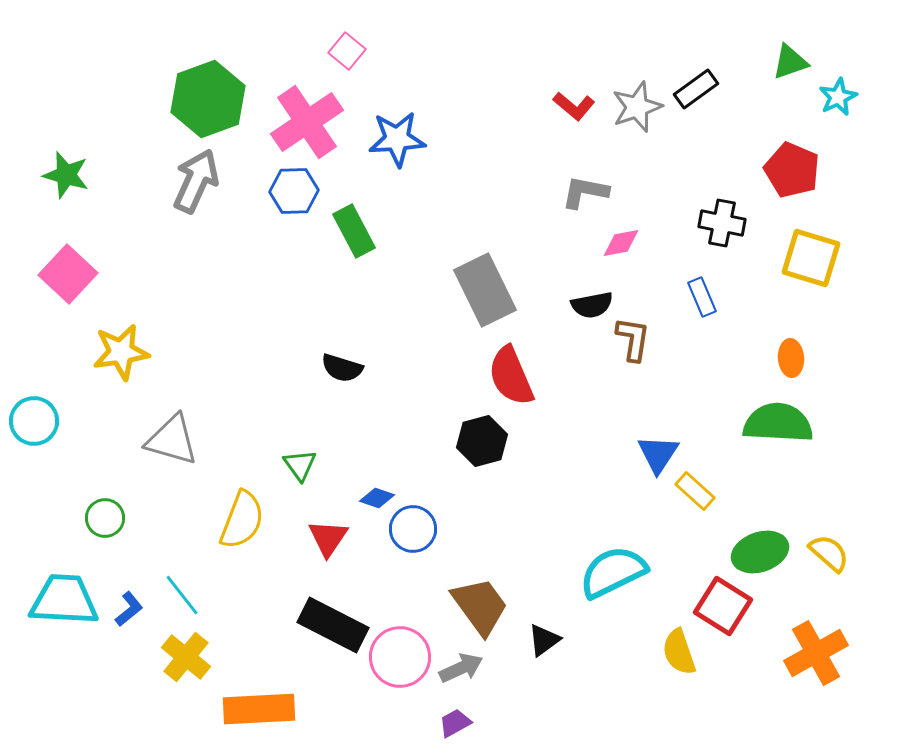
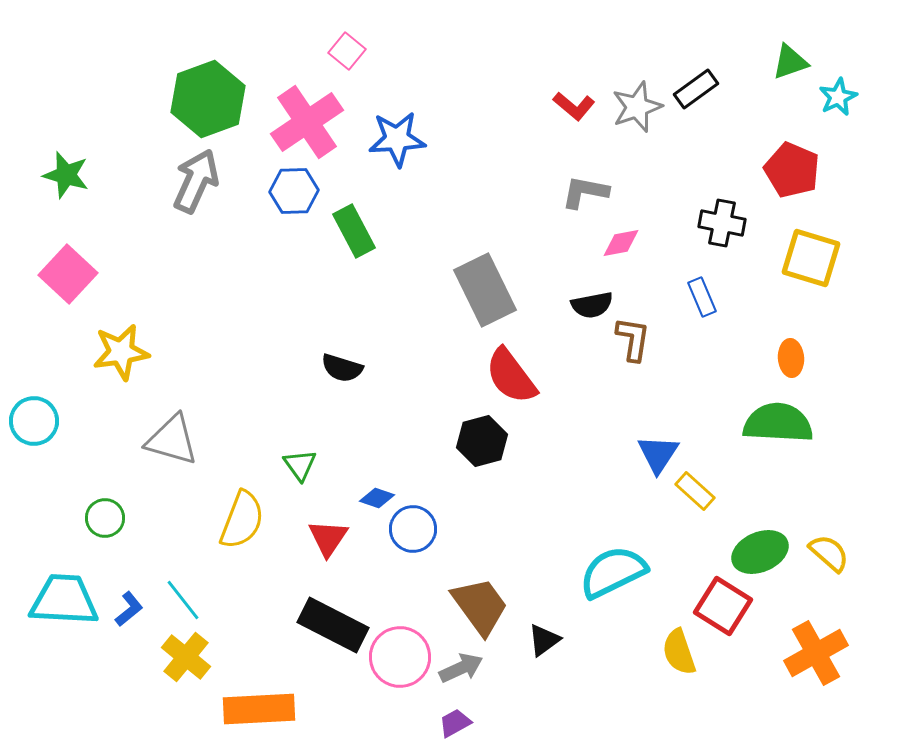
red semicircle at (511, 376): rotated 14 degrees counterclockwise
green ellipse at (760, 552): rotated 4 degrees counterclockwise
cyan line at (182, 595): moved 1 px right, 5 px down
